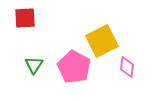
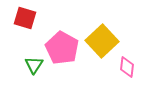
red square: rotated 20 degrees clockwise
yellow square: rotated 16 degrees counterclockwise
pink pentagon: moved 12 px left, 19 px up
